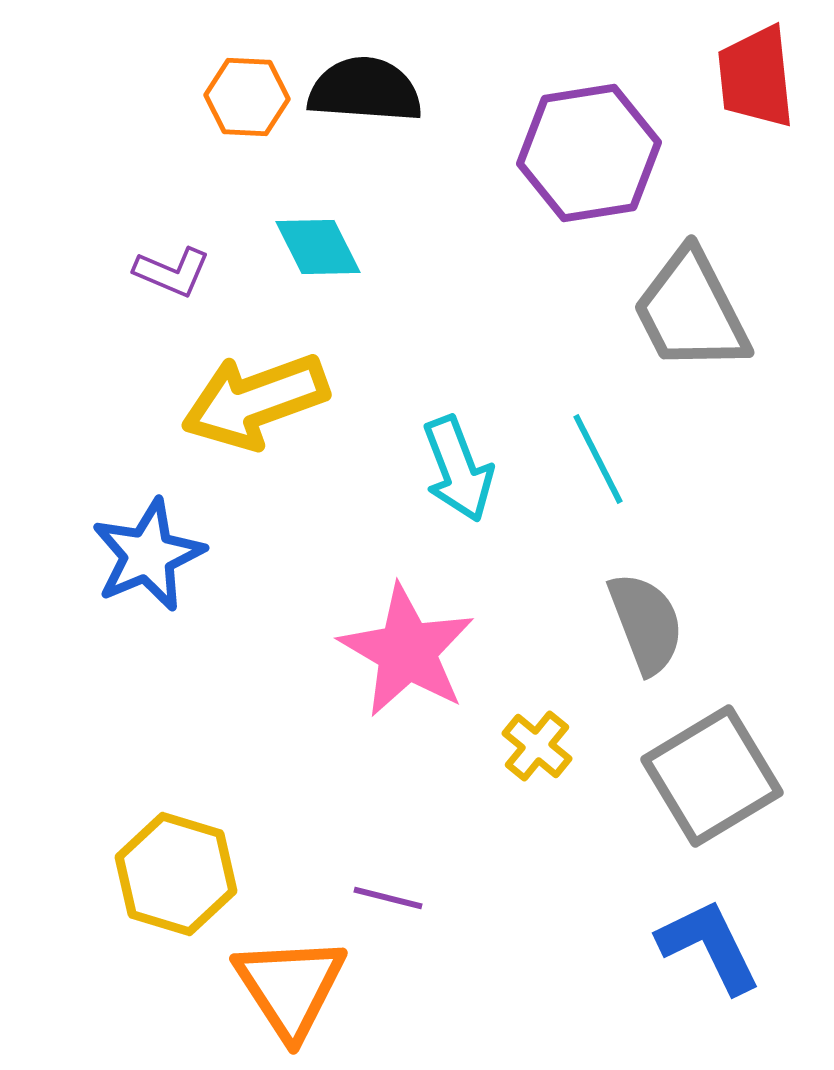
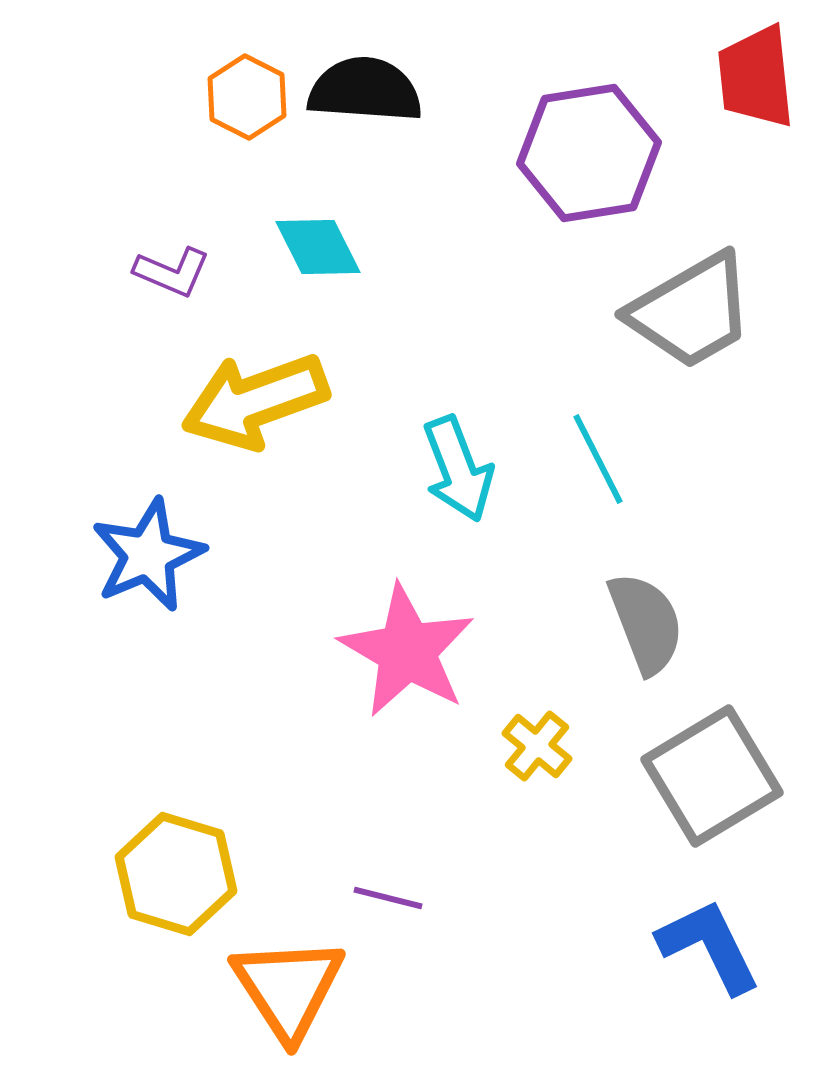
orange hexagon: rotated 24 degrees clockwise
gray trapezoid: rotated 93 degrees counterclockwise
orange triangle: moved 2 px left, 1 px down
